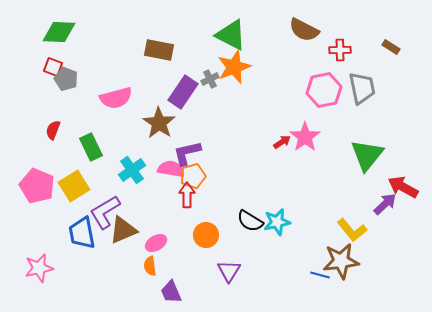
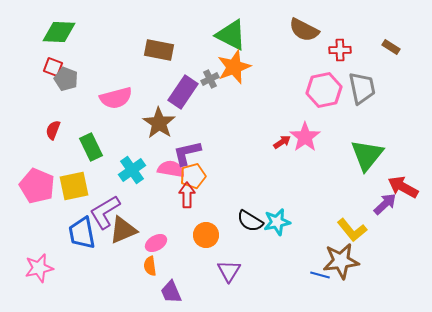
yellow square at (74, 186): rotated 20 degrees clockwise
